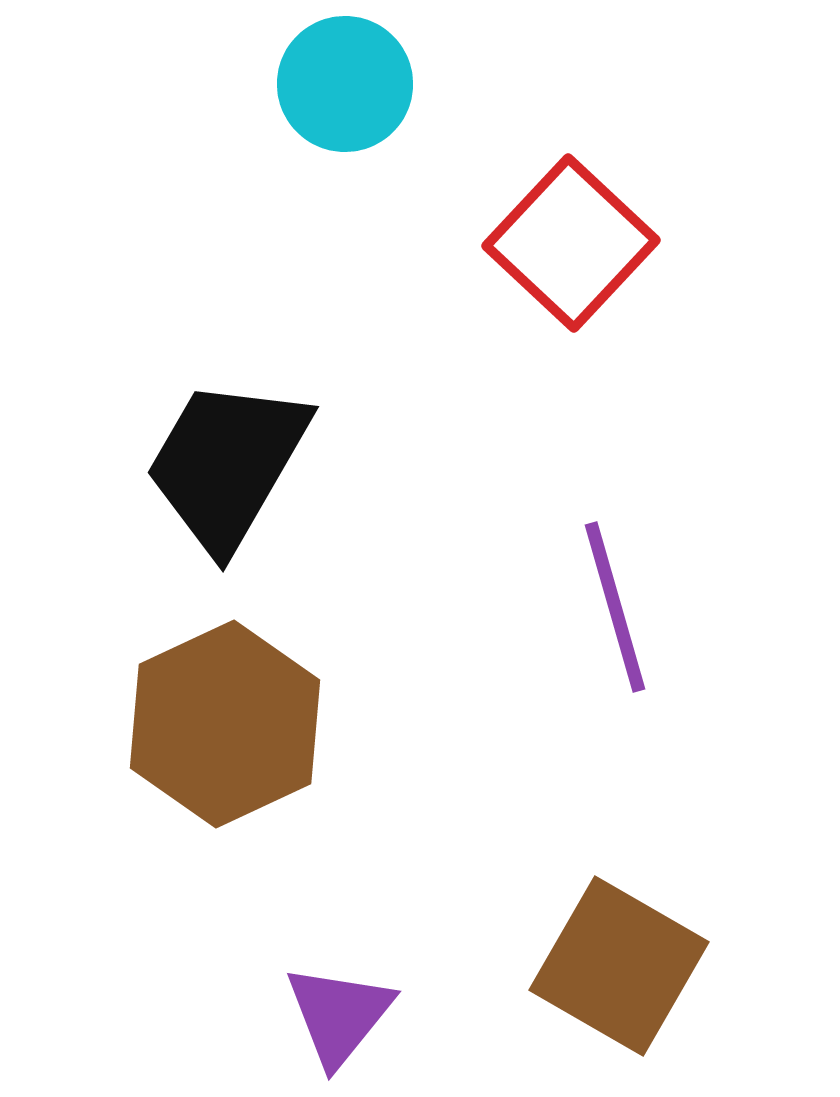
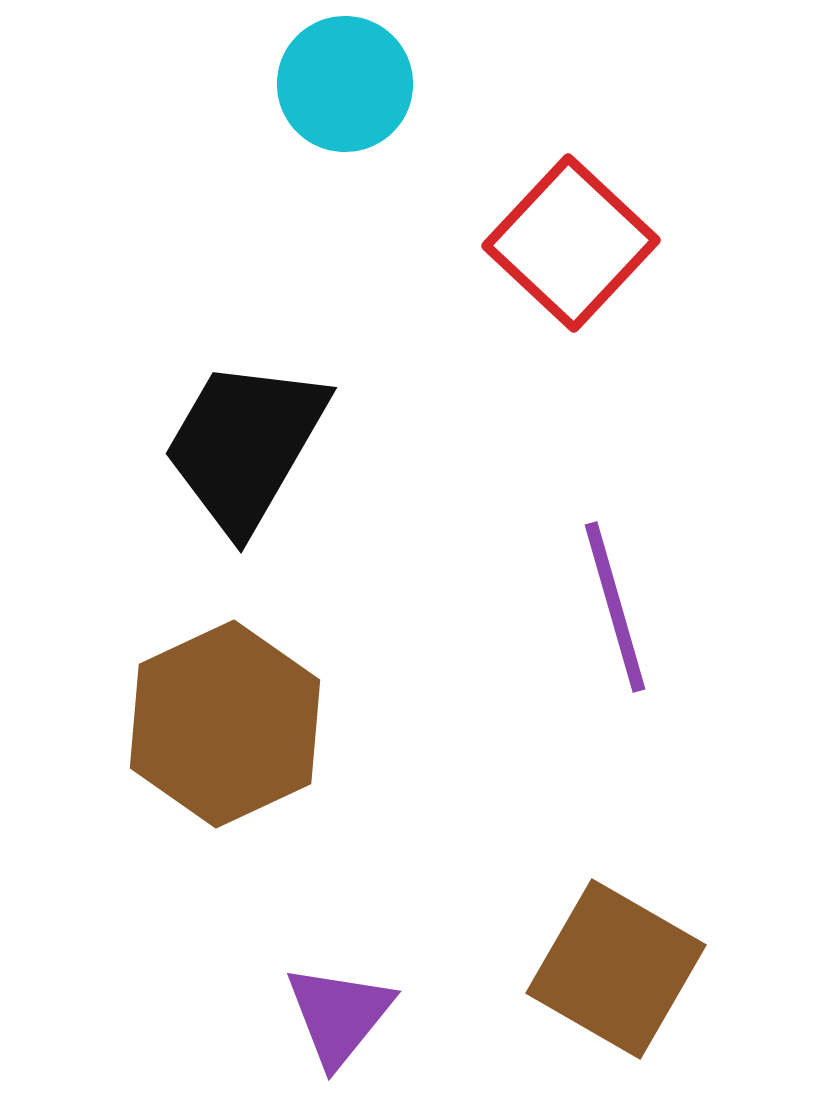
black trapezoid: moved 18 px right, 19 px up
brown square: moved 3 px left, 3 px down
